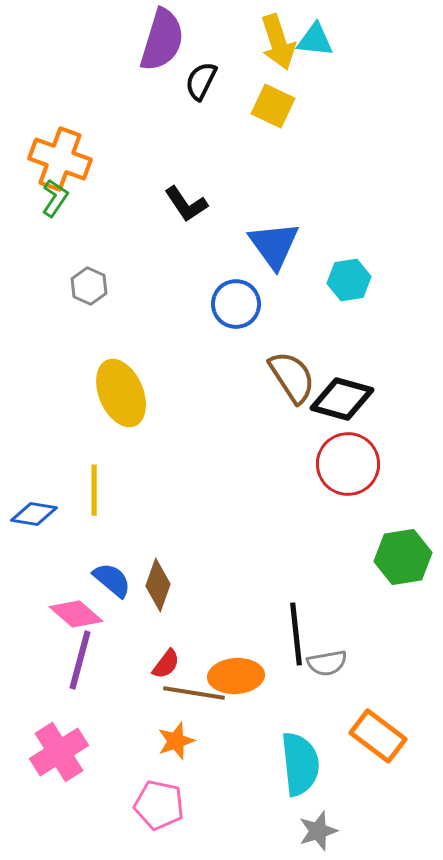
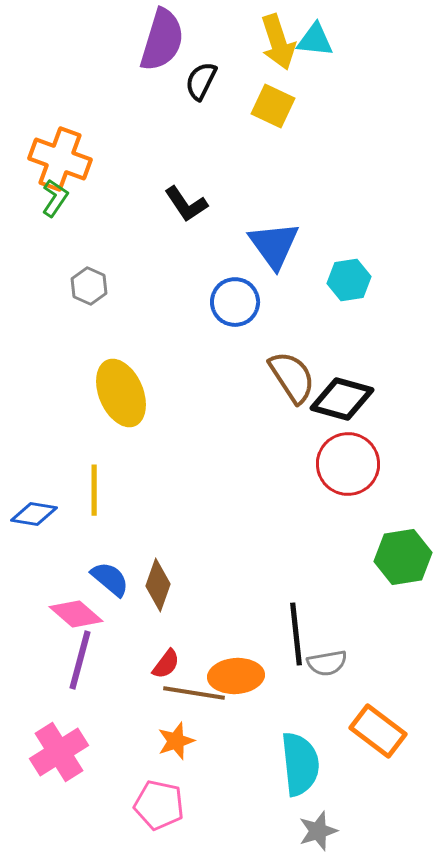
blue circle: moved 1 px left, 2 px up
blue semicircle: moved 2 px left, 1 px up
orange rectangle: moved 5 px up
